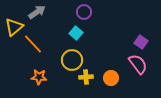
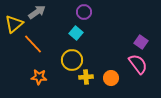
yellow triangle: moved 3 px up
